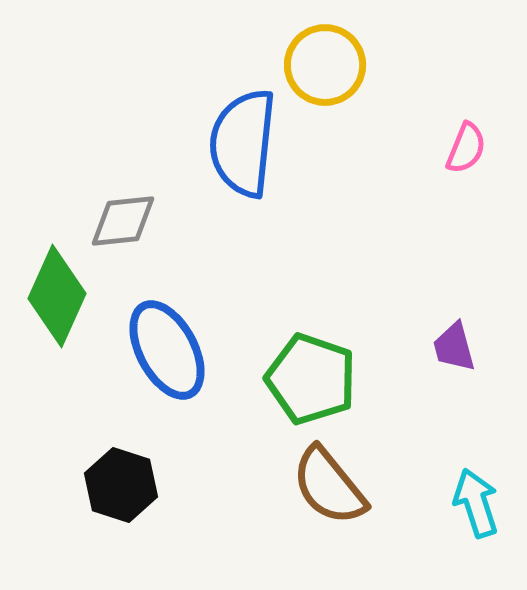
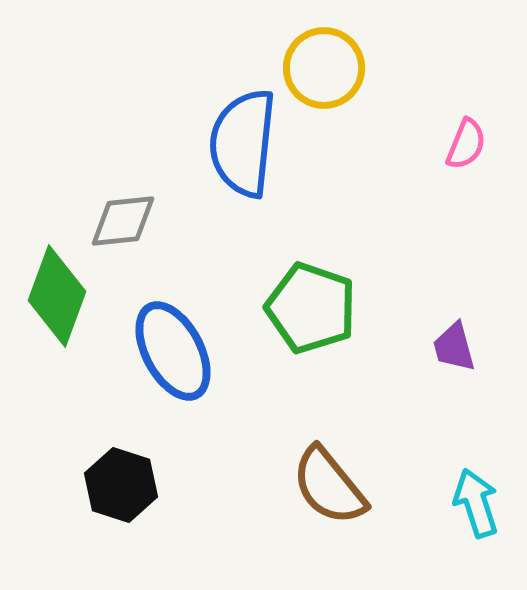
yellow circle: moved 1 px left, 3 px down
pink semicircle: moved 4 px up
green diamond: rotated 4 degrees counterclockwise
blue ellipse: moved 6 px right, 1 px down
green pentagon: moved 71 px up
